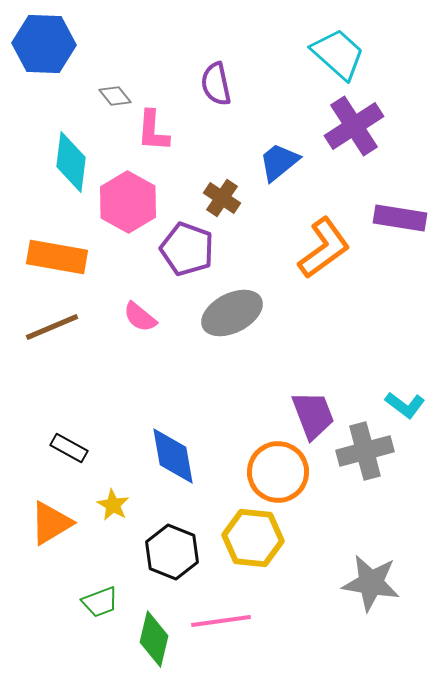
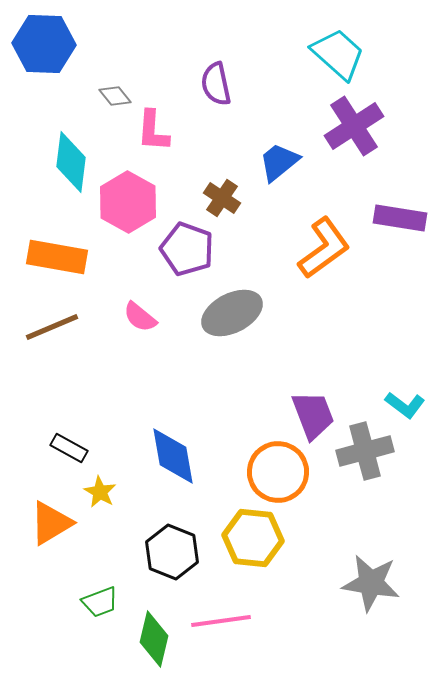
yellow star: moved 13 px left, 13 px up
